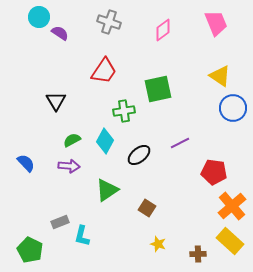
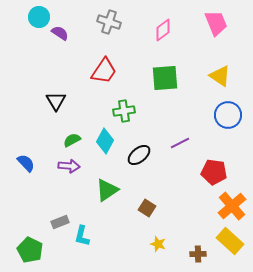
green square: moved 7 px right, 11 px up; rotated 8 degrees clockwise
blue circle: moved 5 px left, 7 px down
